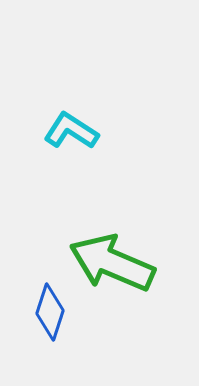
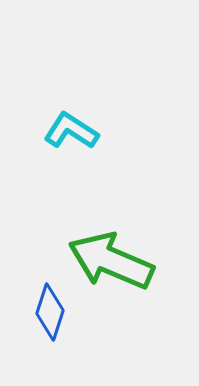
green arrow: moved 1 px left, 2 px up
